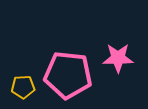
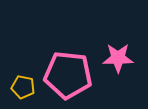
yellow pentagon: rotated 15 degrees clockwise
